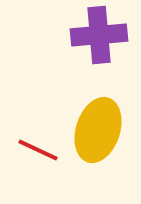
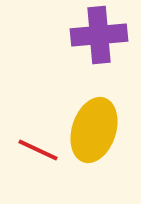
yellow ellipse: moved 4 px left
